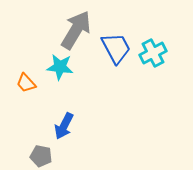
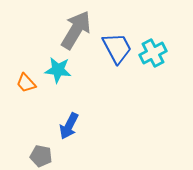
blue trapezoid: moved 1 px right
cyan star: moved 2 px left, 3 px down
blue arrow: moved 5 px right
